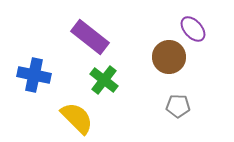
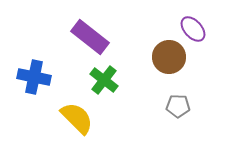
blue cross: moved 2 px down
